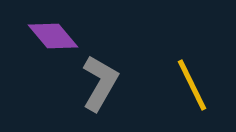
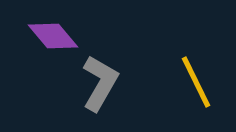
yellow line: moved 4 px right, 3 px up
